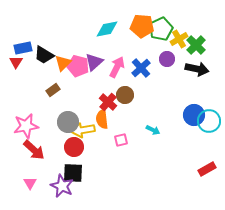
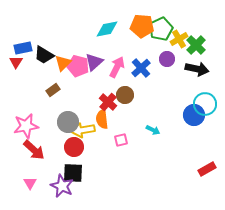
cyan circle: moved 4 px left, 17 px up
